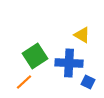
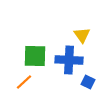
yellow triangle: rotated 24 degrees clockwise
green square: rotated 35 degrees clockwise
blue cross: moved 3 px up
